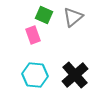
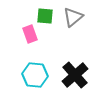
green square: moved 1 px right, 1 px down; rotated 18 degrees counterclockwise
pink rectangle: moved 3 px left, 1 px up
